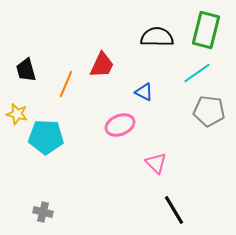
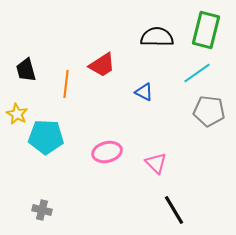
red trapezoid: rotated 32 degrees clockwise
orange line: rotated 16 degrees counterclockwise
yellow star: rotated 15 degrees clockwise
pink ellipse: moved 13 px left, 27 px down; rotated 8 degrees clockwise
gray cross: moved 1 px left, 2 px up
